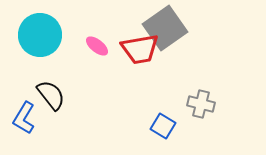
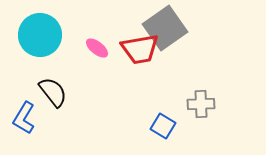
pink ellipse: moved 2 px down
black semicircle: moved 2 px right, 3 px up
gray cross: rotated 16 degrees counterclockwise
